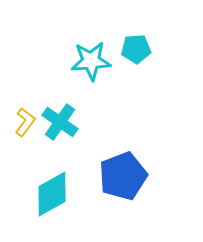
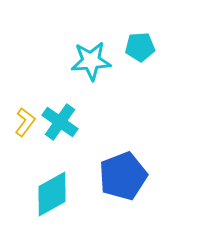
cyan pentagon: moved 4 px right, 2 px up
